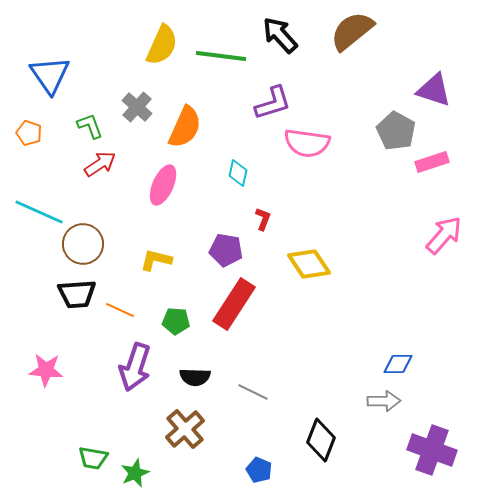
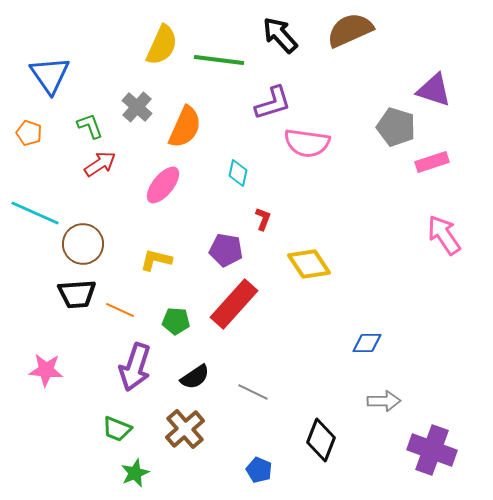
brown semicircle: moved 2 px left, 1 px up; rotated 15 degrees clockwise
green line: moved 2 px left, 4 px down
gray pentagon: moved 4 px up; rotated 12 degrees counterclockwise
pink ellipse: rotated 15 degrees clockwise
cyan line: moved 4 px left, 1 px down
pink arrow: rotated 75 degrees counterclockwise
red rectangle: rotated 9 degrees clockwise
blue diamond: moved 31 px left, 21 px up
black semicircle: rotated 36 degrees counterclockwise
green trapezoid: moved 24 px right, 29 px up; rotated 12 degrees clockwise
